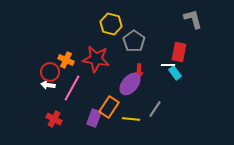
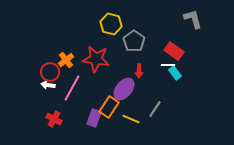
red rectangle: moved 5 px left, 1 px up; rotated 66 degrees counterclockwise
orange cross: rotated 28 degrees clockwise
purple ellipse: moved 6 px left, 5 px down
yellow line: rotated 18 degrees clockwise
